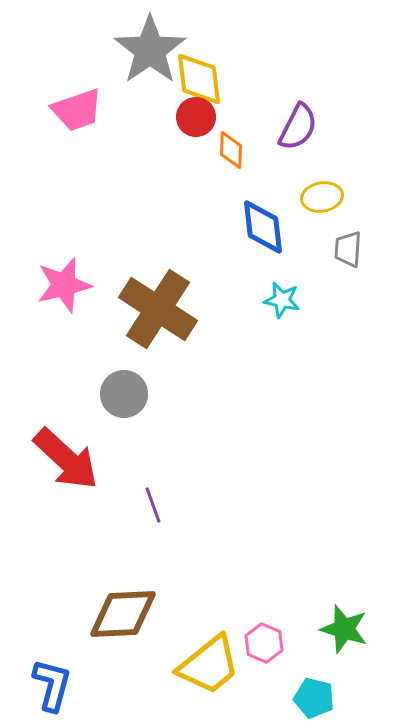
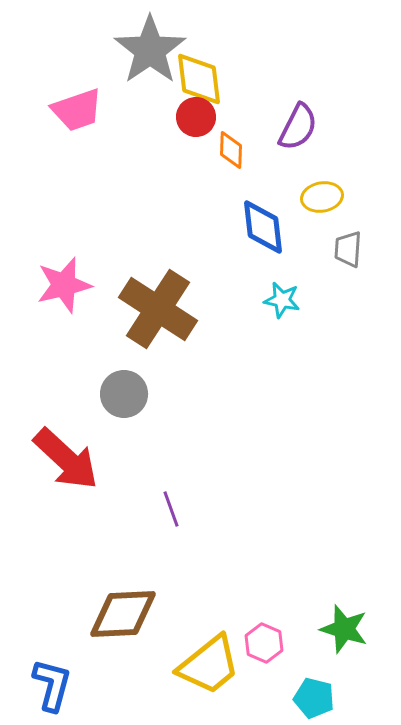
purple line: moved 18 px right, 4 px down
